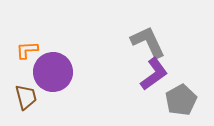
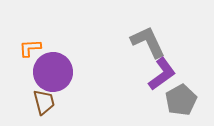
orange L-shape: moved 3 px right, 2 px up
purple L-shape: moved 8 px right
brown trapezoid: moved 18 px right, 5 px down
